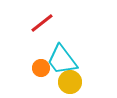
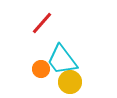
red line: rotated 10 degrees counterclockwise
orange circle: moved 1 px down
